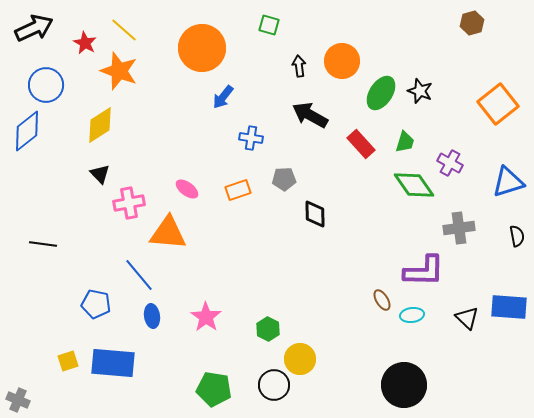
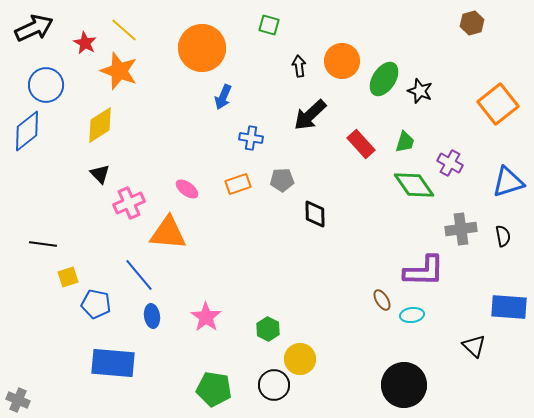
green ellipse at (381, 93): moved 3 px right, 14 px up
blue arrow at (223, 97): rotated 15 degrees counterclockwise
black arrow at (310, 115): rotated 72 degrees counterclockwise
gray pentagon at (284, 179): moved 2 px left, 1 px down
orange rectangle at (238, 190): moved 6 px up
pink cross at (129, 203): rotated 12 degrees counterclockwise
gray cross at (459, 228): moved 2 px right, 1 px down
black semicircle at (517, 236): moved 14 px left
black triangle at (467, 318): moved 7 px right, 28 px down
yellow square at (68, 361): moved 84 px up
